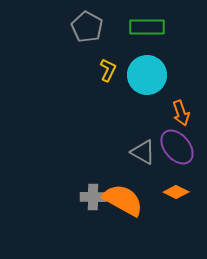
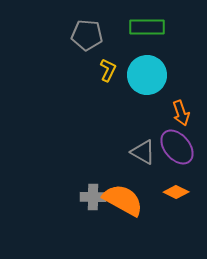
gray pentagon: moved 8 px down; rotated 24 degrees counterclockwise
